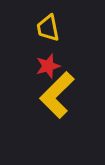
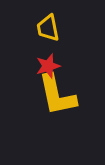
yellow L-shape: rotated 57 degrees counterclockwise
